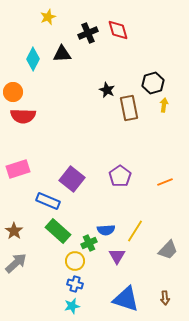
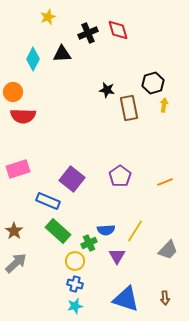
black star: rotated 14 degrees counterclockwise
cyan star: moved 3 px right
